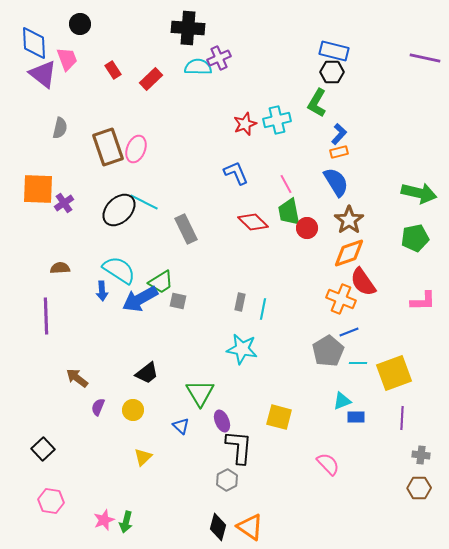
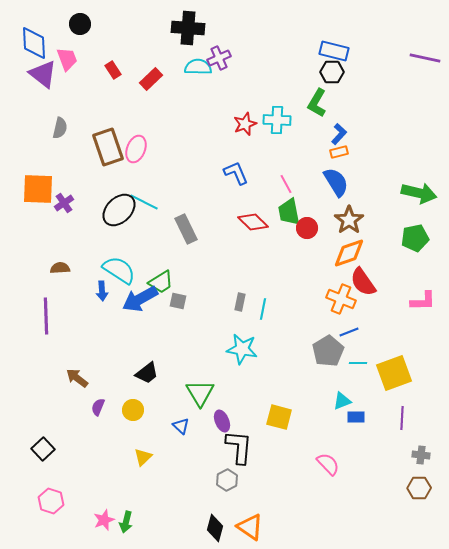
cyan cross at (277, 120): rotated 16 degrees clockwise
pink hexagon at (51, 501): rotated 10 degrees clockwise
black diamond at (218, 527): moved 3 px left, 1 px down
